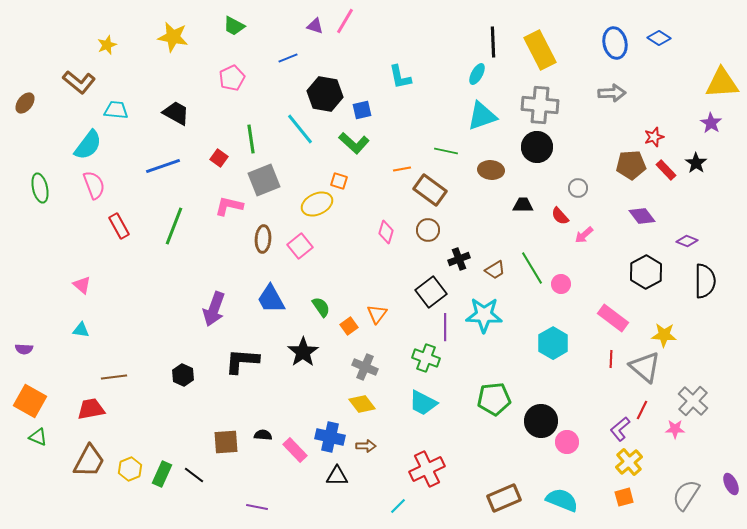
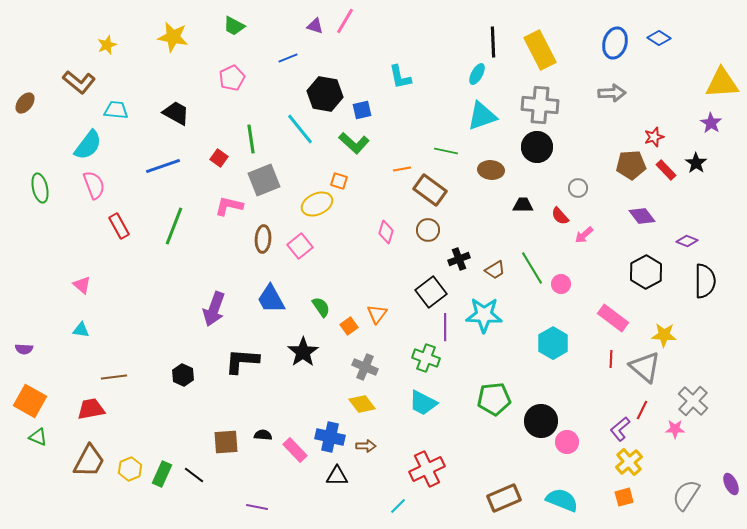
blue ellipse at (615, 43): rotated 28 degrees clockwise
